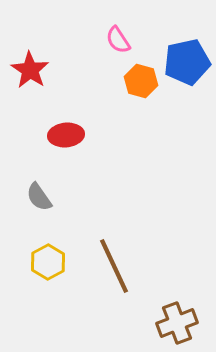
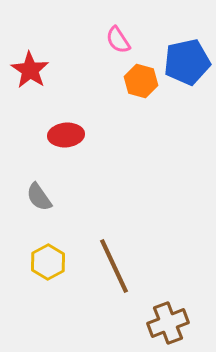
brown cross: moved 9 px left
